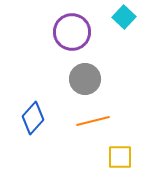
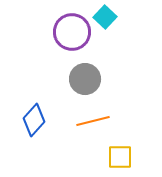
cyan square: moved 19 px left
blue diamond: moved 1 px right, 2 px down
